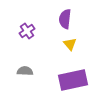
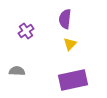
purple cross: moved 1 px left
yellow triangle: rotated 24 degrees clockwise
gray semicircle: moved 8 px left
